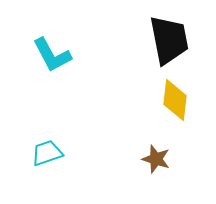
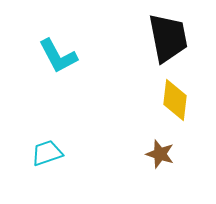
black trapezoid: moved 1 px left, 2 px up
cyan L-shape: moved 6 px right, 1 px down
brown star: moved 4 px right, 5 px up
